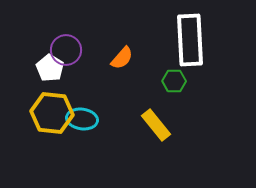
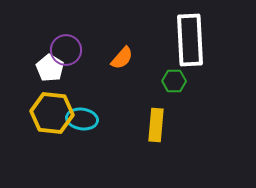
yellow rectangle: rotated 44 degrees clockwise
